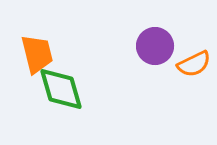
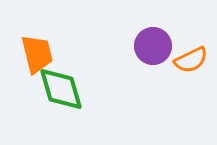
purple circle: moved 2 px left
orange semicircle: moved 3 px left, 4 px up
